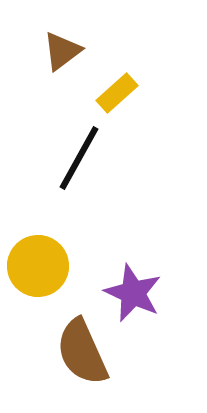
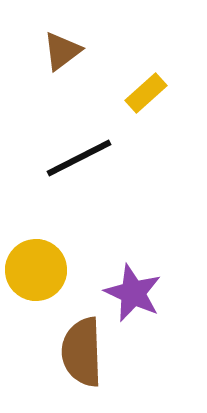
yellow rectangle: moved 29 px right
black line: rotated 34 degrees clockwise
yellow circle: moved 2 px left, 4 px down
brown semicircle: rotated 22 degrees clockwise
